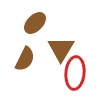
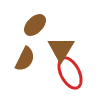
brown ellipse: moved 2 px down
red ellipse: moved 5 px left; rotated 32 degrees counterclockwise
